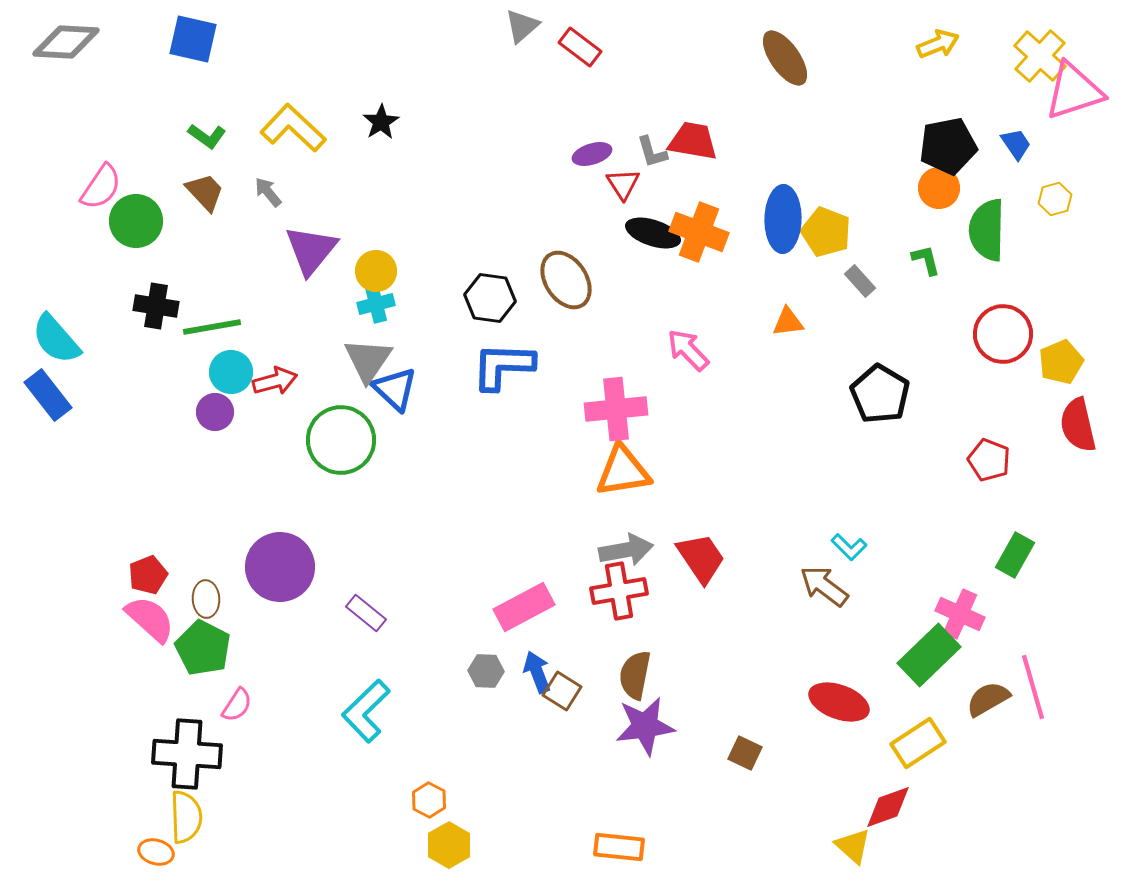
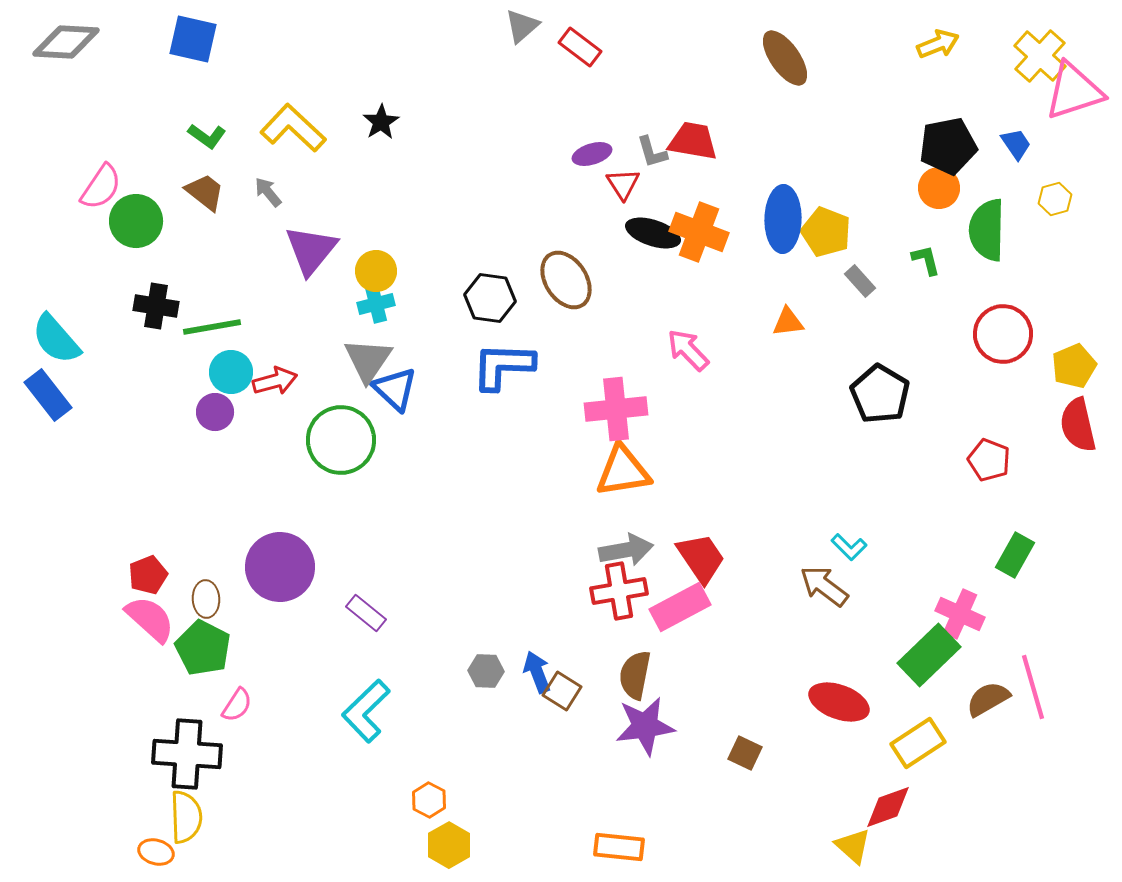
brown trapezoid at (205, 192): rotated 9 degrees counterclockwise
yellow pentagon at (1061, 362): moved 13 px right, 4 px down
pink rectangle at (524, 607): moved 156 px right
